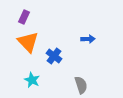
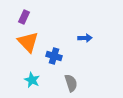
blue arrow: moved 3 px left, 1 px up
blue cross: rotated 21 degrees counterclockwise
gray semicircle: moved 10 px left, 2 px up
